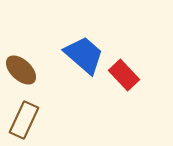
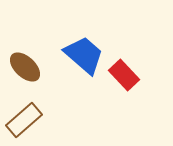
brown ellipse: moved 4 px right, 3 px up
brown rectangle: rotated 24 degrees clockwise
